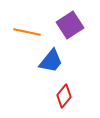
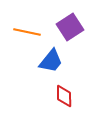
purple square: moved 2 px down
red diamond: rotated 40 degrees counterclockwise
